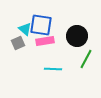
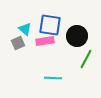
blue square: moved 9 px right
cyan line: moved 9 px down
